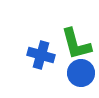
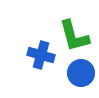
green L-shape: moved 2 px left, 8 px up
